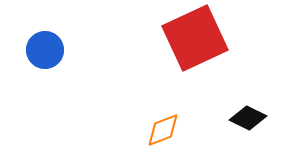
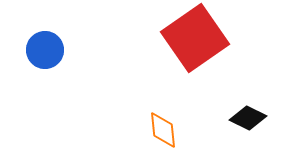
red square: rotated 10 degrees counterclockwise
orange diamond: rotated 75 degrees counterclockwise
